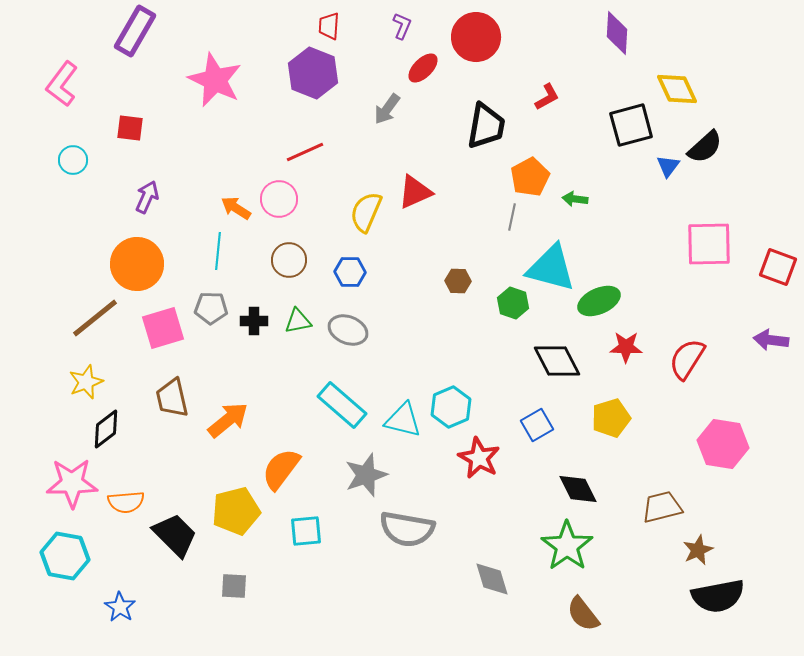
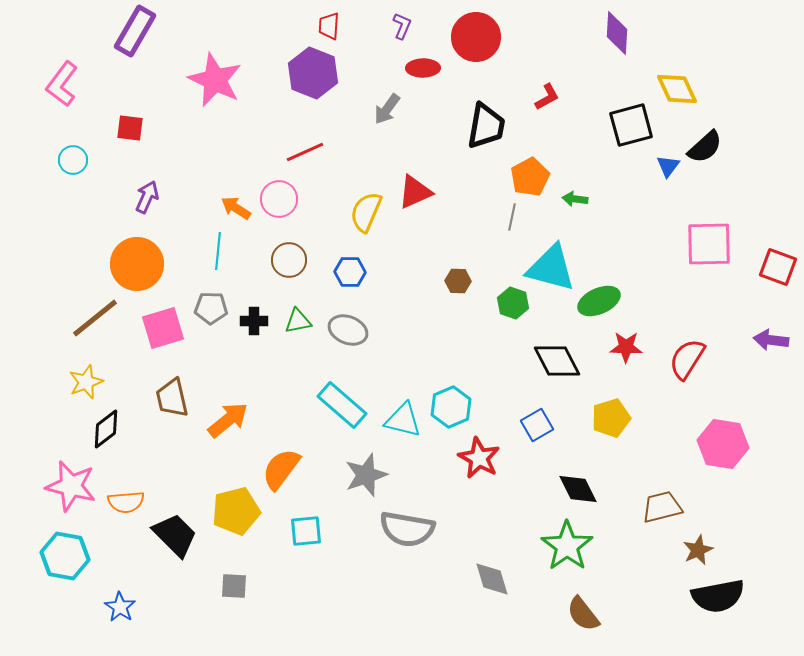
red ellipse at (423, 68): rotated 44 degrees clockwise
pink star at (72, 483): moved 1 px left, 3 px down; rotated 15 degrees clockwise
